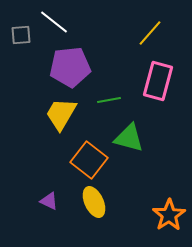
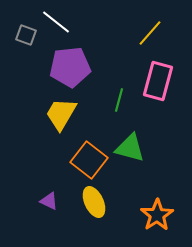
white line: moved 2 px right
gray square: moved 5 px right; rotated 25 degrees clockwise
green line: moved 10 px right; rotated 65 degrees counterclockwise
green triangle: moved 1 px right, 10 px down
orange star: moved 12 px left
